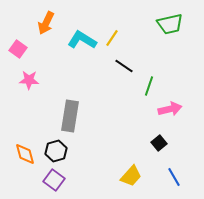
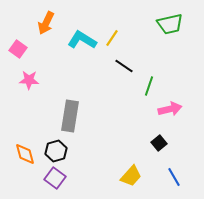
purple square: moved 1 px right, 2 px up
